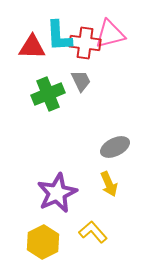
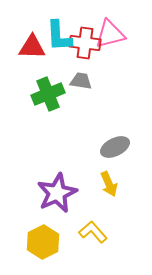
gray trapezoid: rotated 55 degrees counterclockwise
